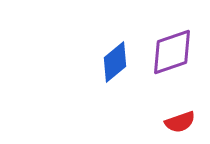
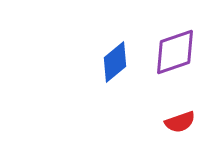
purple diamond: moved 3 px right
